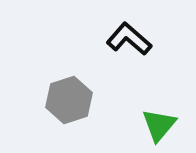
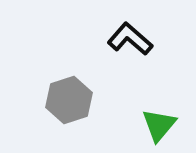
black L-shape: moved 1 px right
